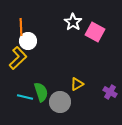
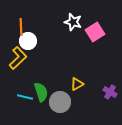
white star: rotated 18 degrees counterclockwise
pink square: rotated 30 degrees clockwise
